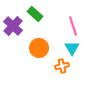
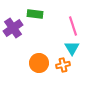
green rectangle: rotated 35 degrees counterclockwise
purple cross: moved 2 px down; rotated 12 degrees clockwise
orange circle: moved 15 px down
orange cross: moved 1 px right, 1 px up
